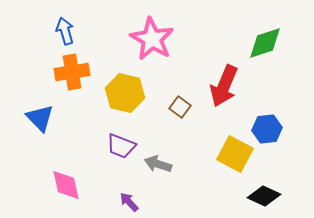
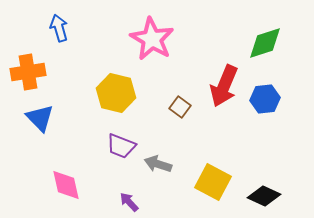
blue arrow: moved 6 px left, 3 px up
orange cross: moved 44 px left
yellow hexagon: moved 9 px left
blue hexagon: moved 2 px left, 30 px up
yellow square: moved 22 px left, 28 px down
